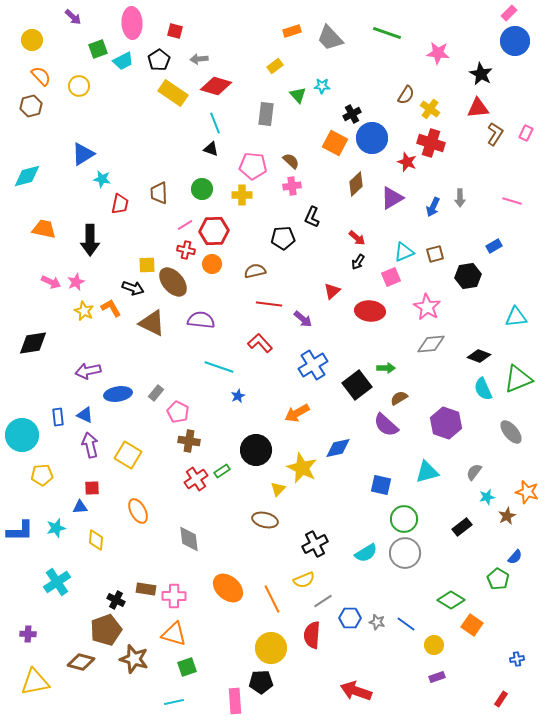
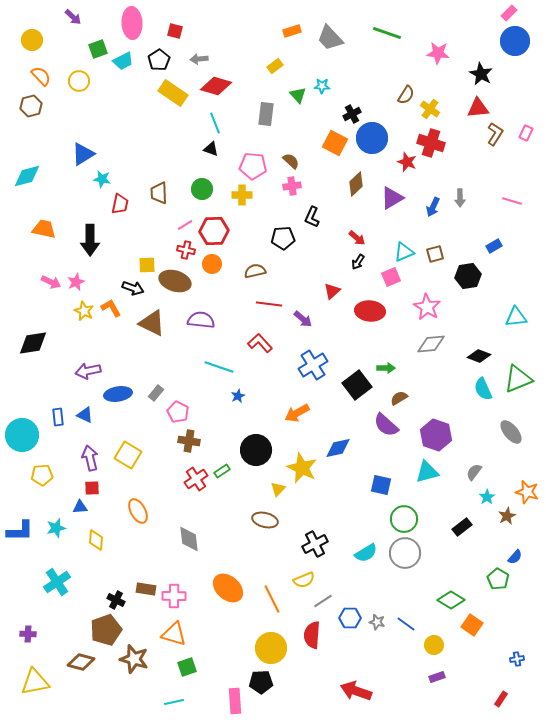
yellow circle at (79, 86): moved 5 px up
brown ellipse at (173, 282): moved 2 px right, 1 px up; rotated 32 degrees counterclockwise
purple hexagon at (446, 423): moved 10 px left, 12 px down
purple arrow at (90, 445): moved 13 px down
cyan star at (487, 497): rotated 21 degrees counterclockwise
